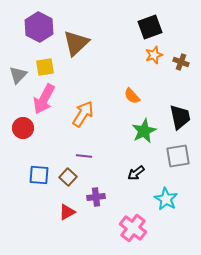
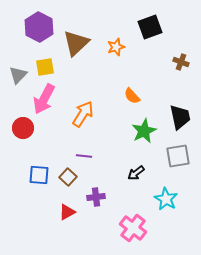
orange star: moved 38 px left, 8 px up
